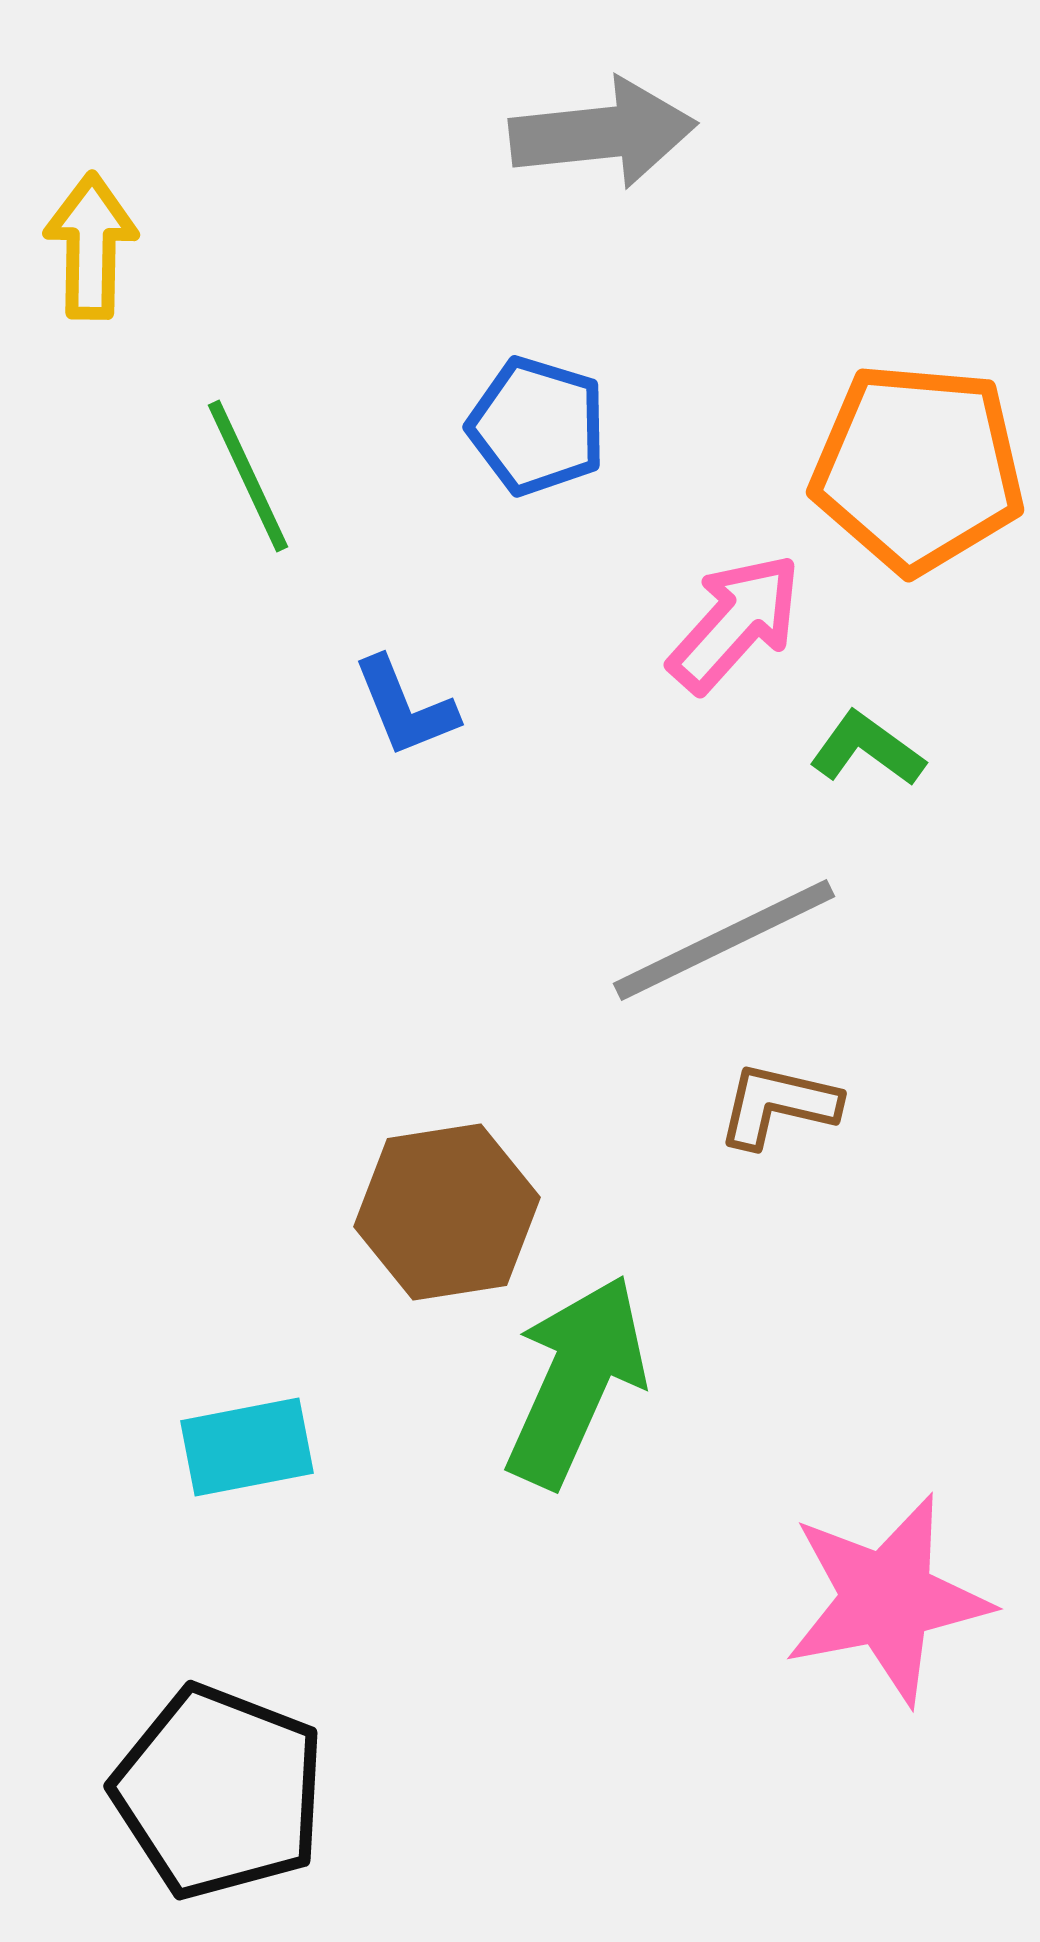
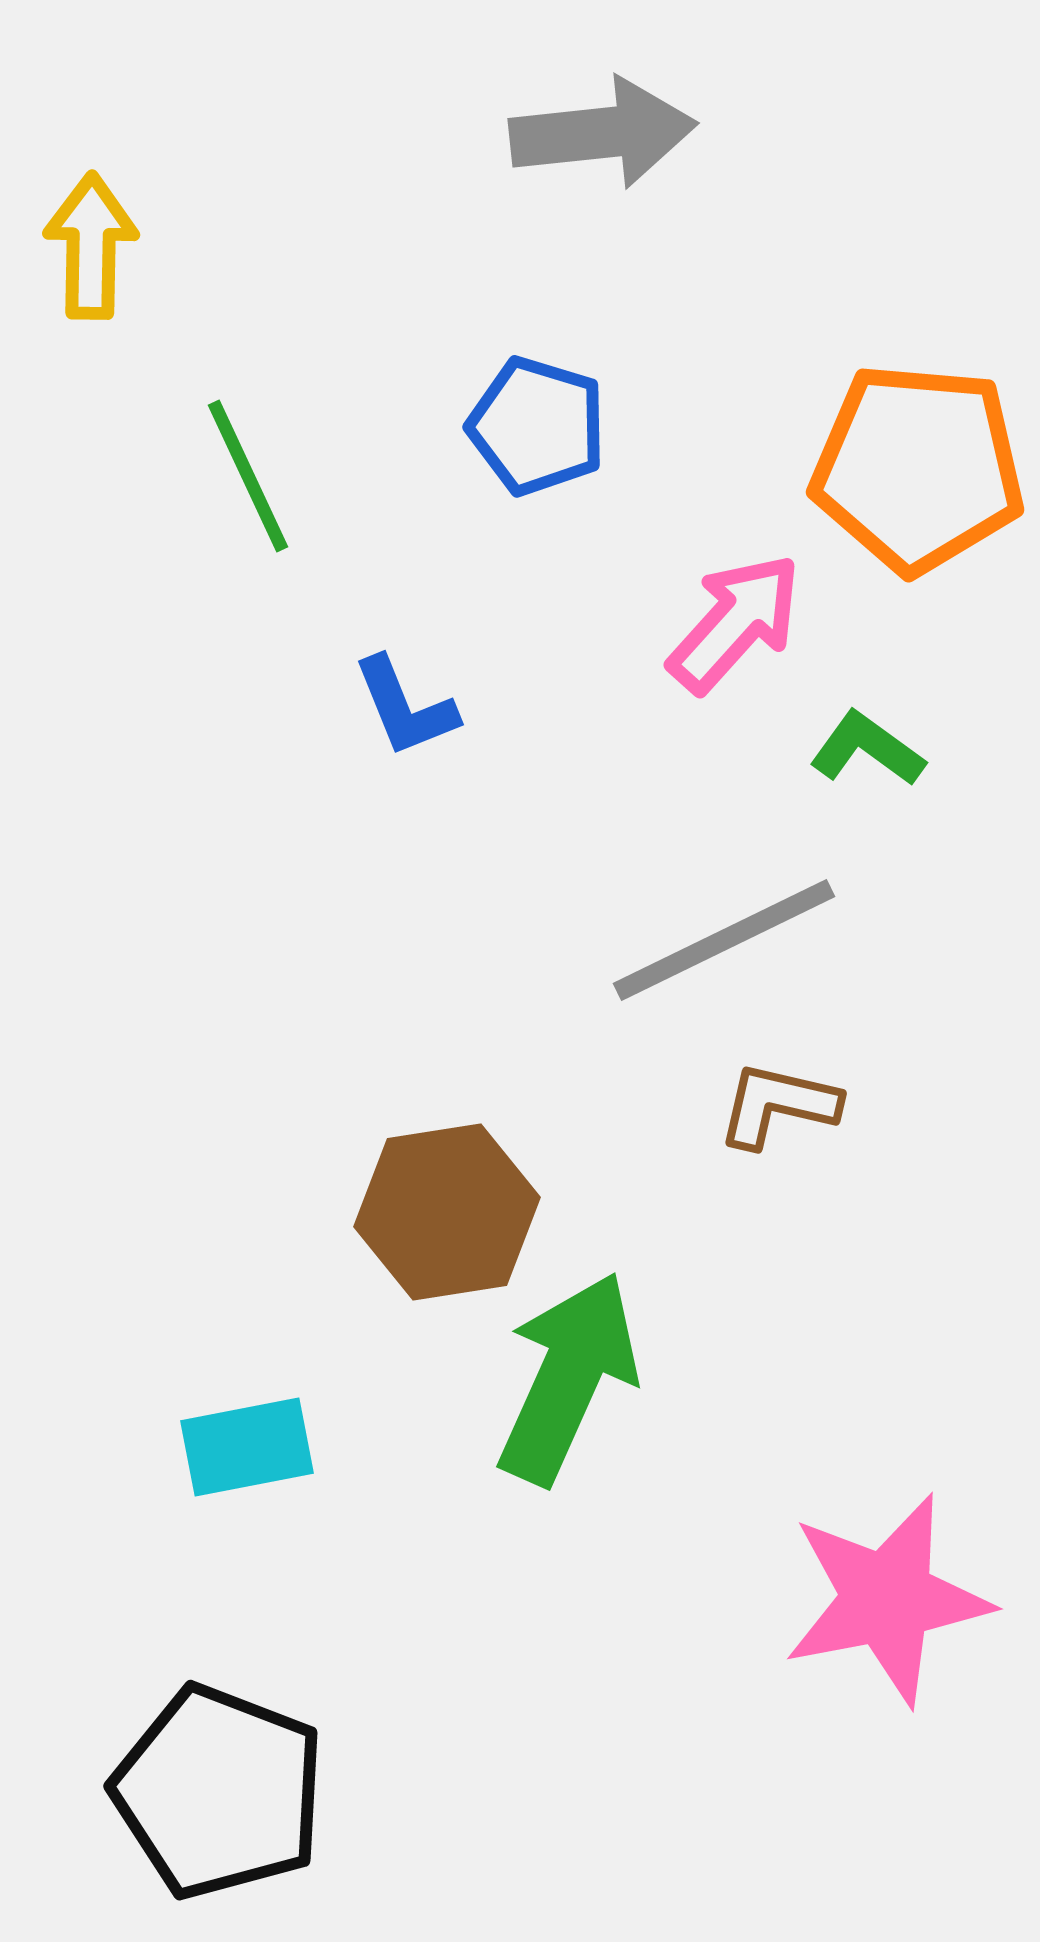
green arrow: moved 8 px left, 3 px up
